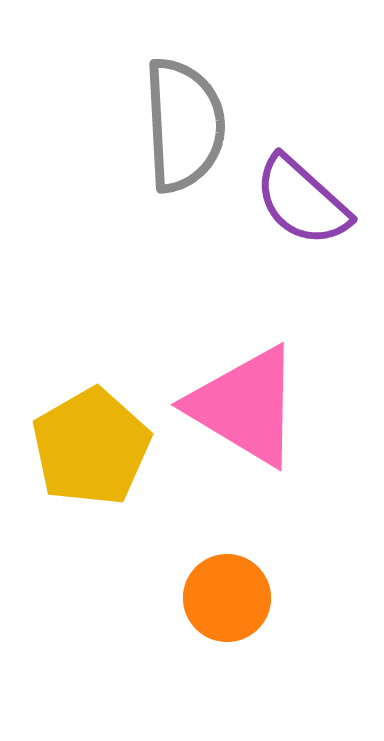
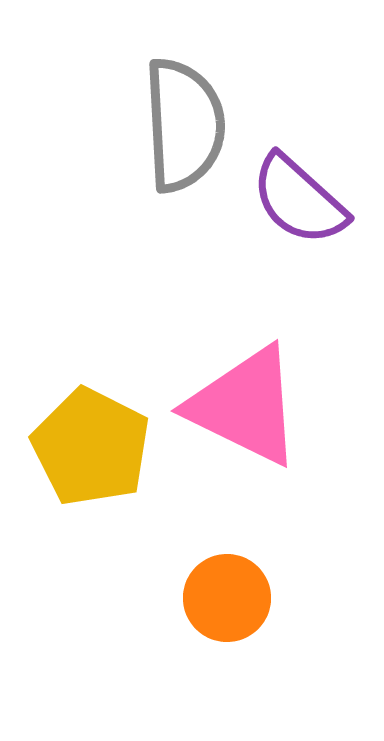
purple semicircle: moved 3 px left, 1 px up
pink triangle: rotated 5 degrees counterclockwise
yellow pentagon: rotated 15 degrees counterclockwise
